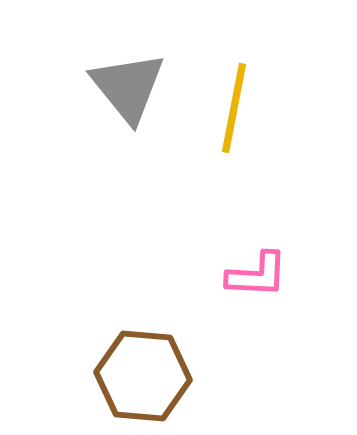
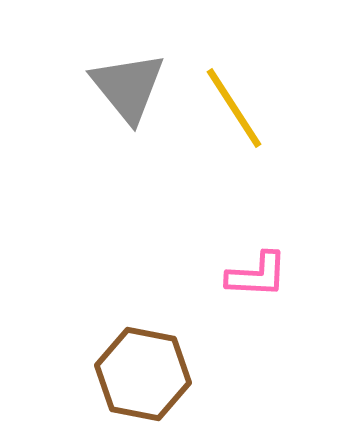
yellow line: rotated 44 degrees counterclockwise
brown hexagon: moved 2 px up; rotated 6 degrees clockwise
